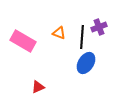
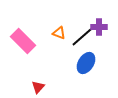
purple cross: rotated 21 degrees clockwise
black line: rotated 45 degrees clockwise
pink rectangle: rotated 15 degrees clockwise
red triangle: rotated 24 degrees counterclockwise
